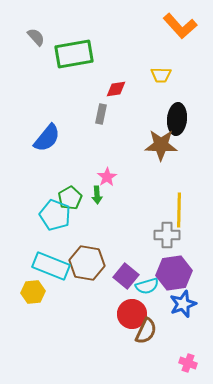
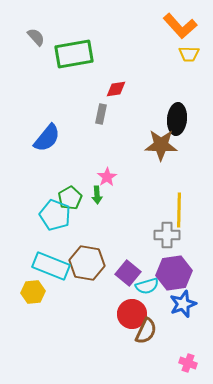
yellow trapezoid: moved 28 px right, 21 px up
purple square: moved 2 px right, 3 px up
